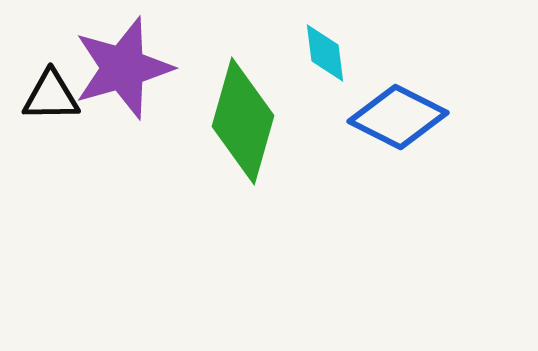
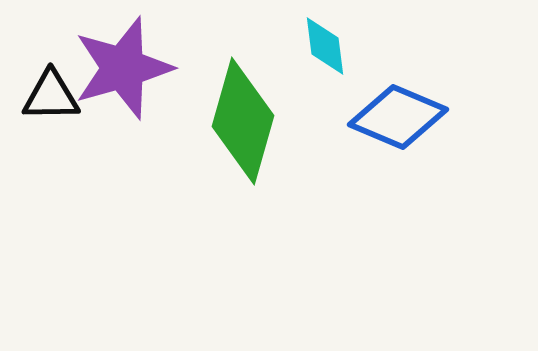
cyan diamond: moved 7 px up
blue diamond: rotated 4 degrees counterclockwise
